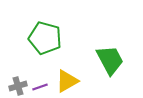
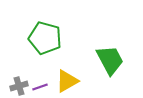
gray cross: moved 1 px right
